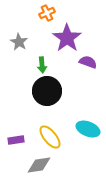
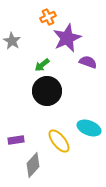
orange cross: moved 1 px right, 4 px down
purple star: rotated 12 degrees clockwise
gray star: moved 7 px left, 1 px up
green arrow: rotated 56 degrees clockwise
cyan ellipse: moved 1 px right, 1 px up
yellow ellipse: moved 9 px right, 4 px down
gray diamond: moved 6 px left; rotated 40 degrees counterclockwise
